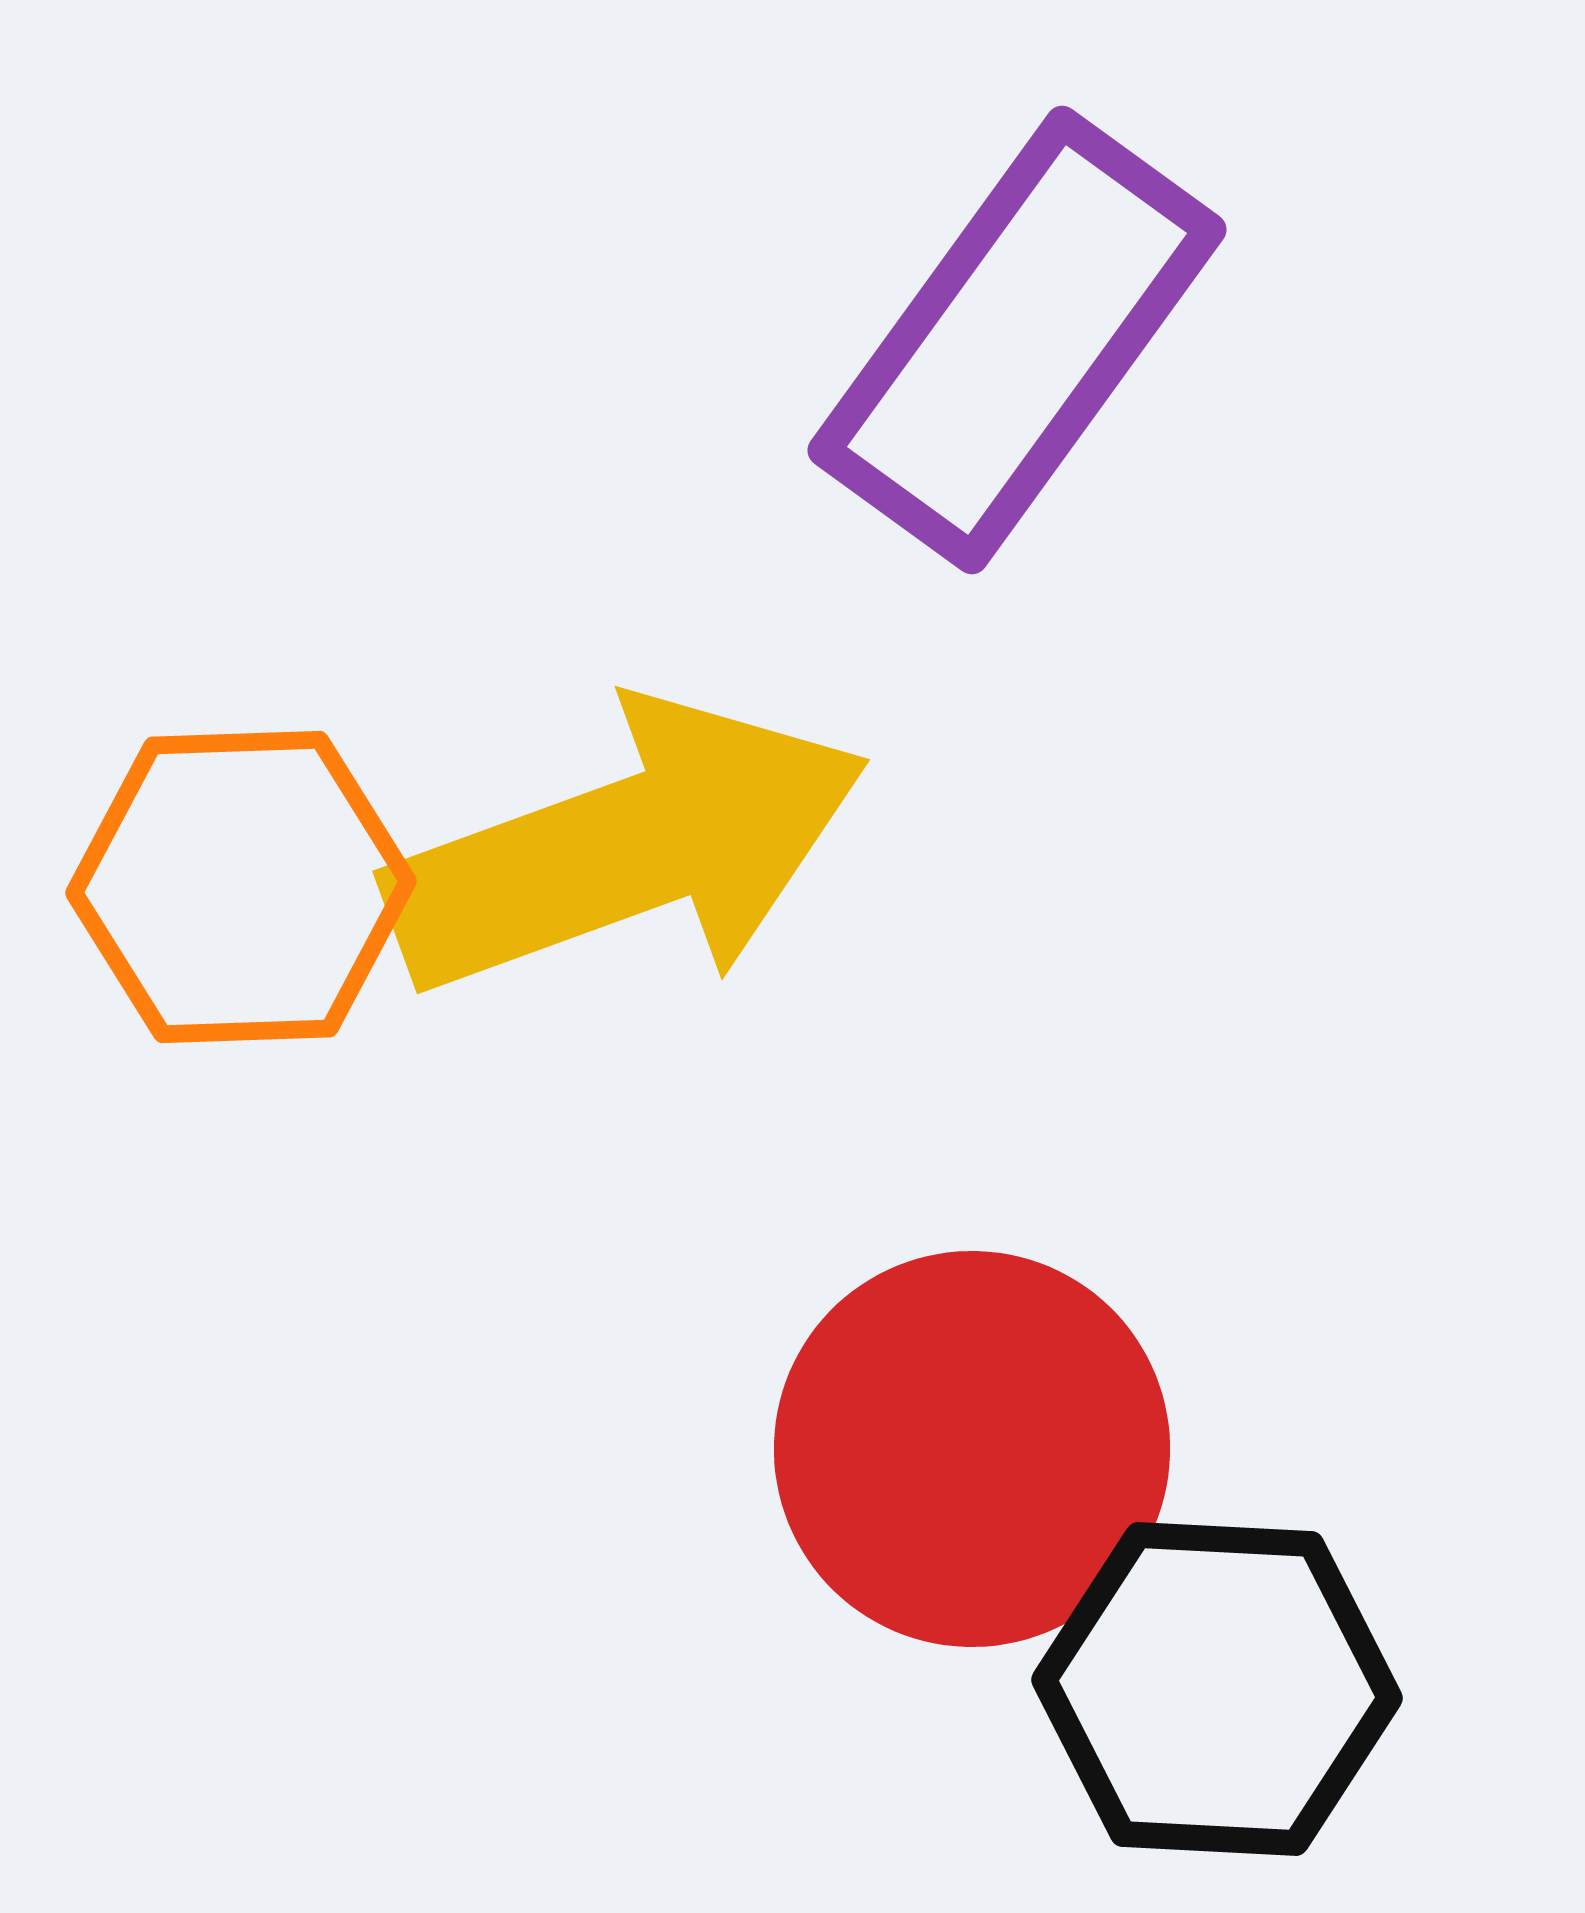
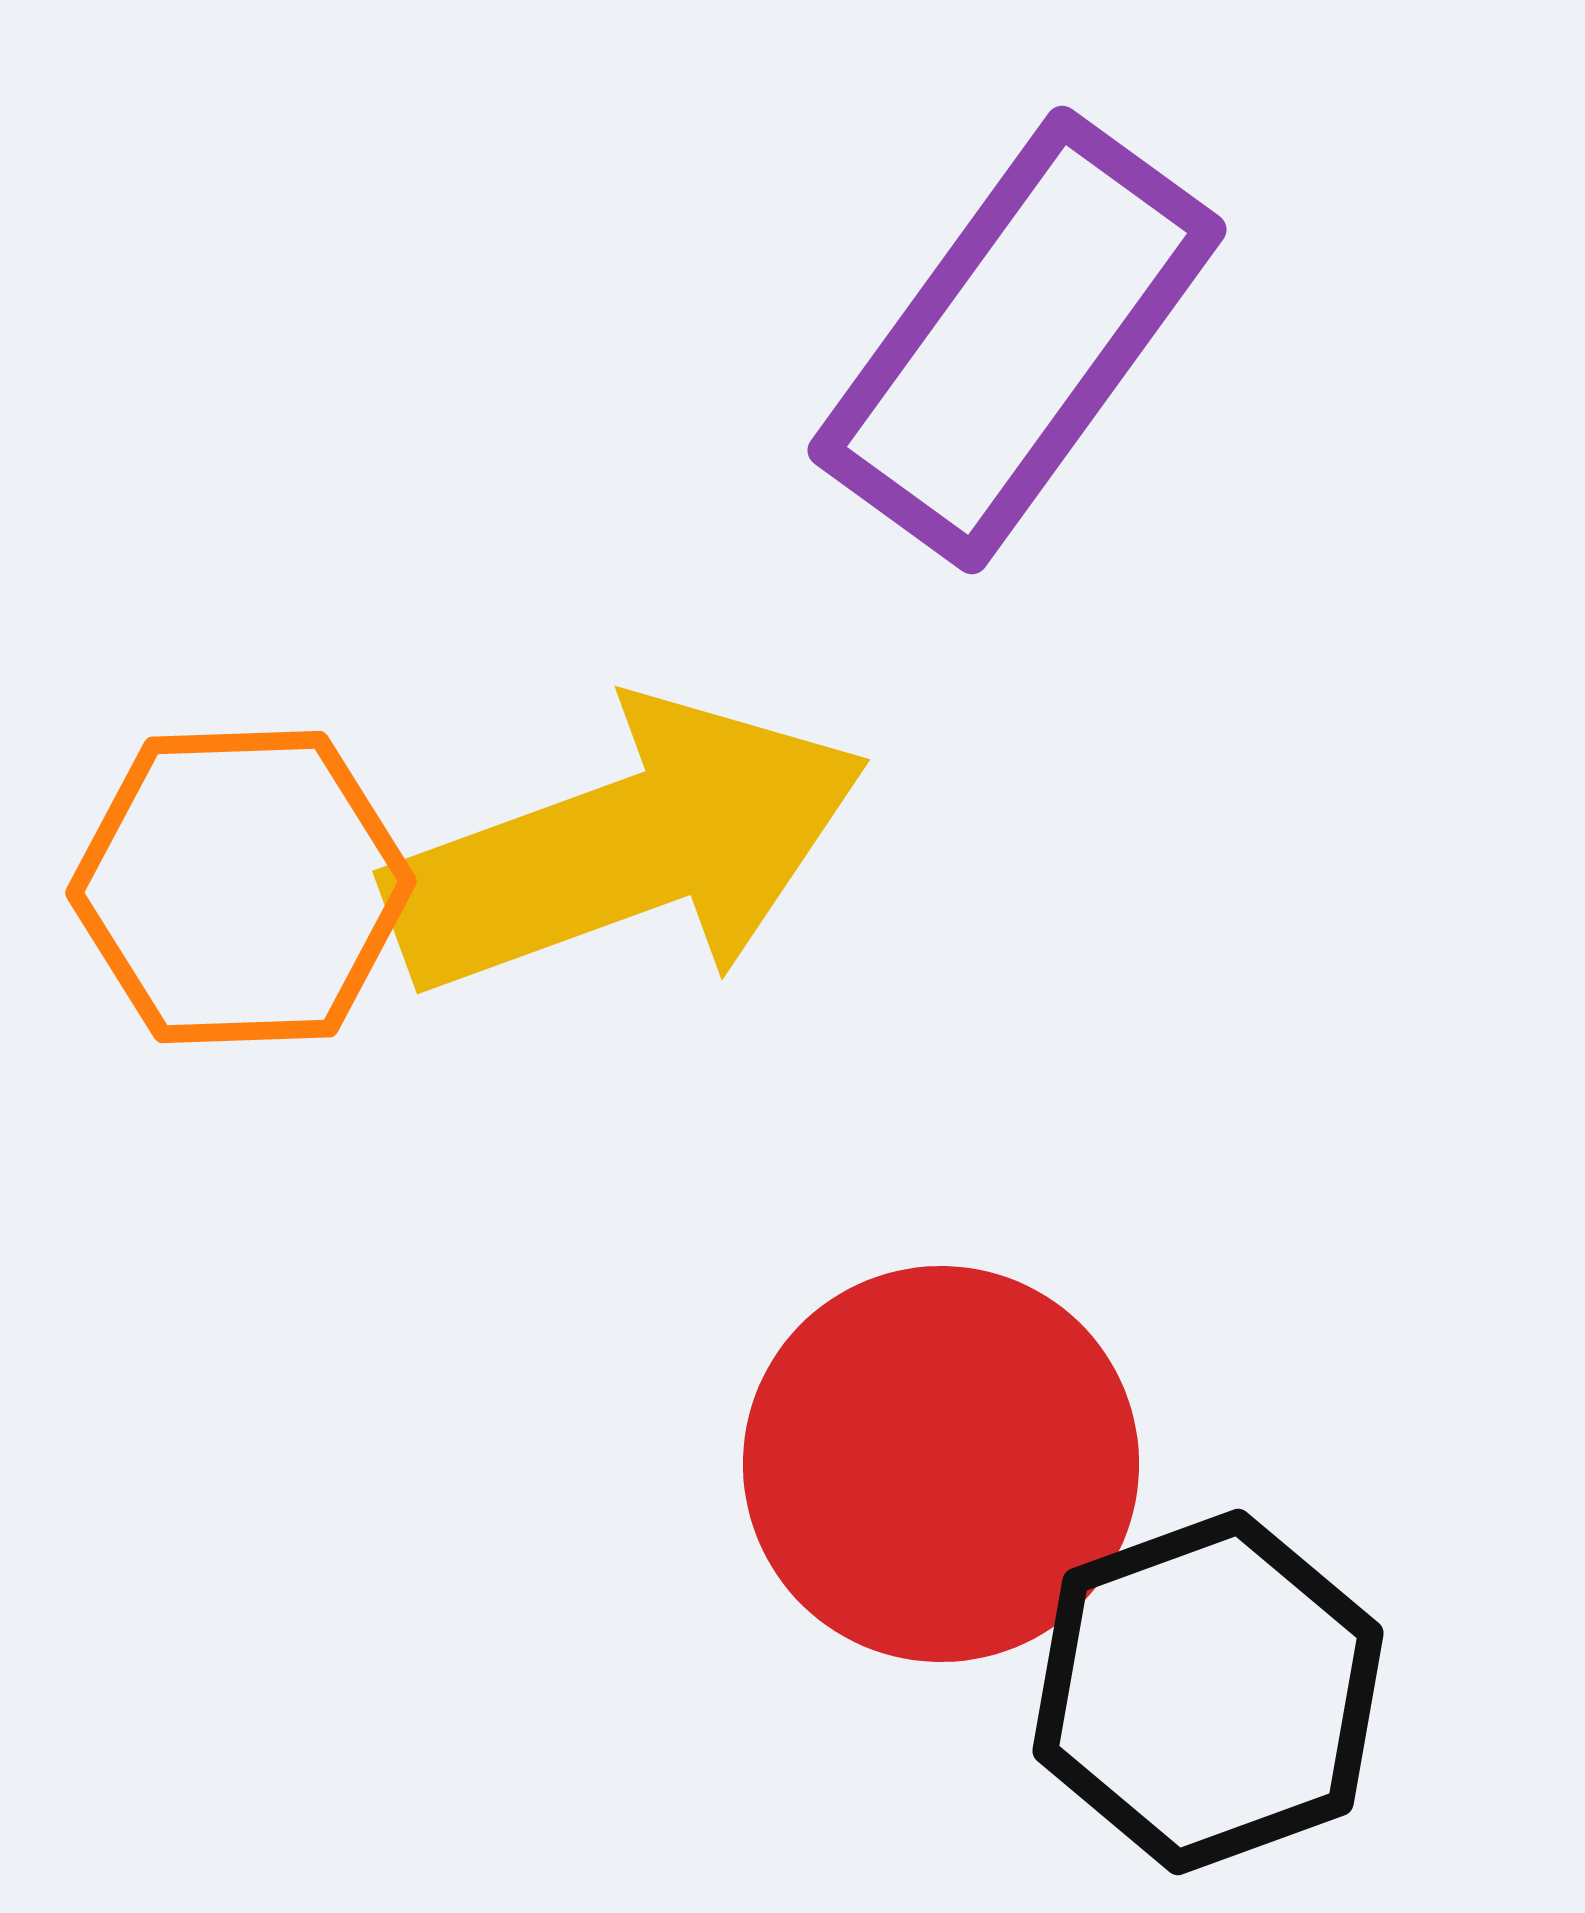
red circle: moved 31 px left, 15 px down
black hexagon: moved 9 px left, 3 px down; rotated 23 degrees counterclockwise
